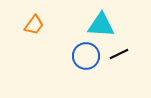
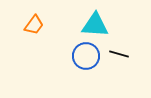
cyan triangle: moved 6 px left
black line: rotated 42 degrees clockwise
